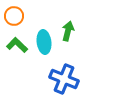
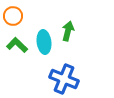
orange circle: moved 1 px left
